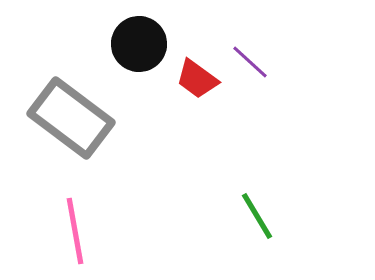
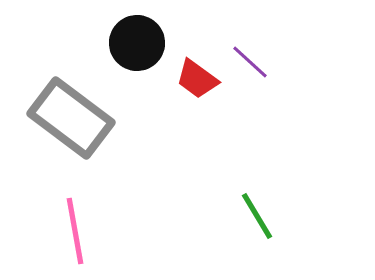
black circle: moved 2 px left, 1 px up
